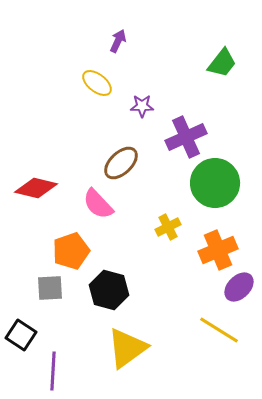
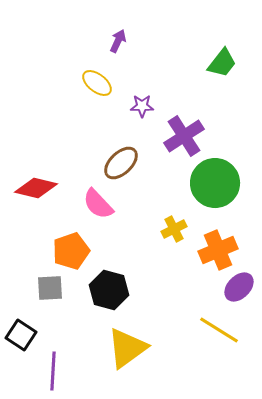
purple cross: moved 2 px left, 1 px up; rotated 9 degrees counterclockwise
yellow cross: moved 6 px right, 2 px down
